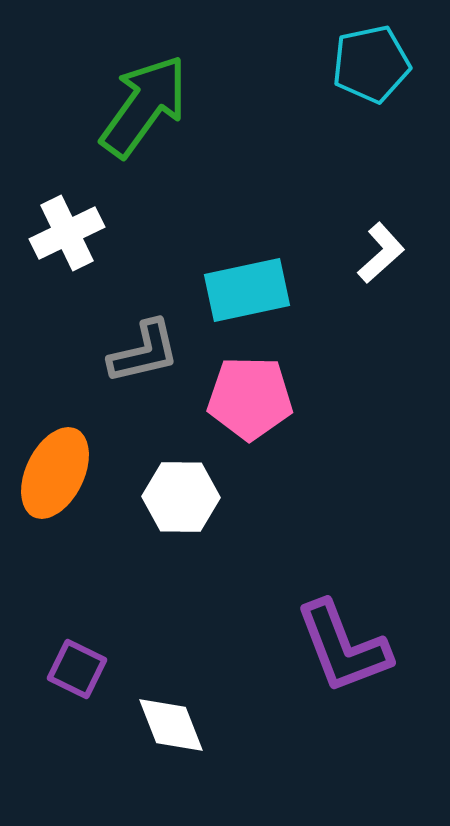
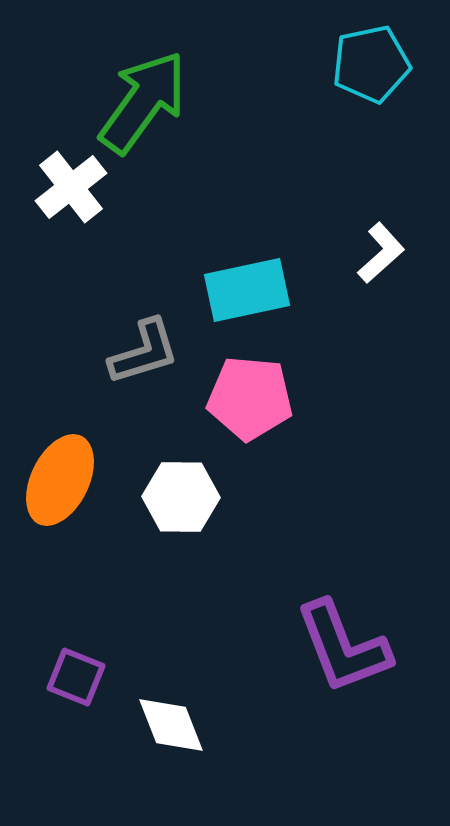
green arrow: moved 1 px left, 4 px up
white cross: moved 4 px right, 46 px up; rotated 12 degrees counterclockwise
gray L-shape: rotated 4 degrees counterclockwise
pink pentagon: rotated 4 degrees clockwise
orange ellipse: moved 5 px right, 7 px down
purple square: moved 1 px left, 8 px down; rotated 4 degrees counterclockwise
